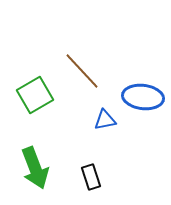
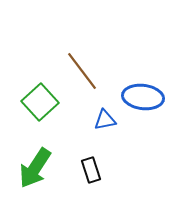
brown line: rotated 6 degrees clockwise
green square: moved 5 px right, 7 px down; rotated 12 degrees counterclockwise
green arrow: rotated 54 degrees clockwise
black rectangle: moved 7 px up
